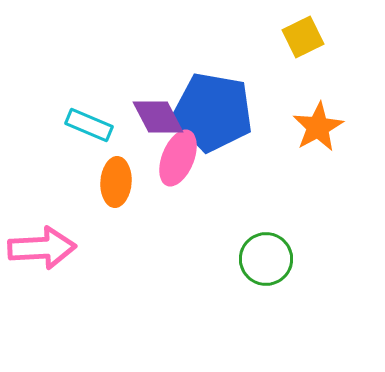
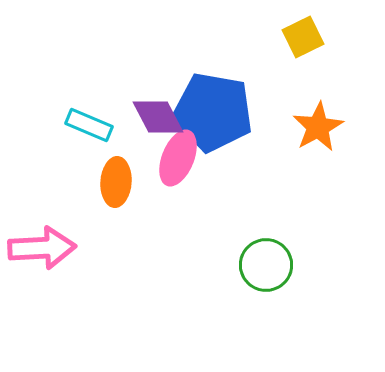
green circle: moved 6 px down
